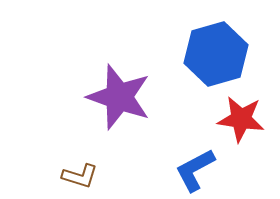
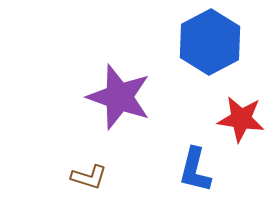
blue hexagon: moved 6 px left, 12 px up; rotated 12 degrees counterclockwise
blue L-shape: rotated 48 degrees counterclockwise
brown L-shape: moved 9 px right, 1 px down
